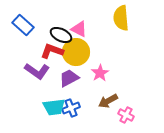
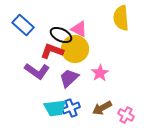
yellow circle: moved 1 px left, 3 px up
purple trapezoid: rotated 15 degrees counterclockwise
brown arrow: moved 6 px left, 7 px down
cyan trapezoid: moved 1 px right, 1 px down
